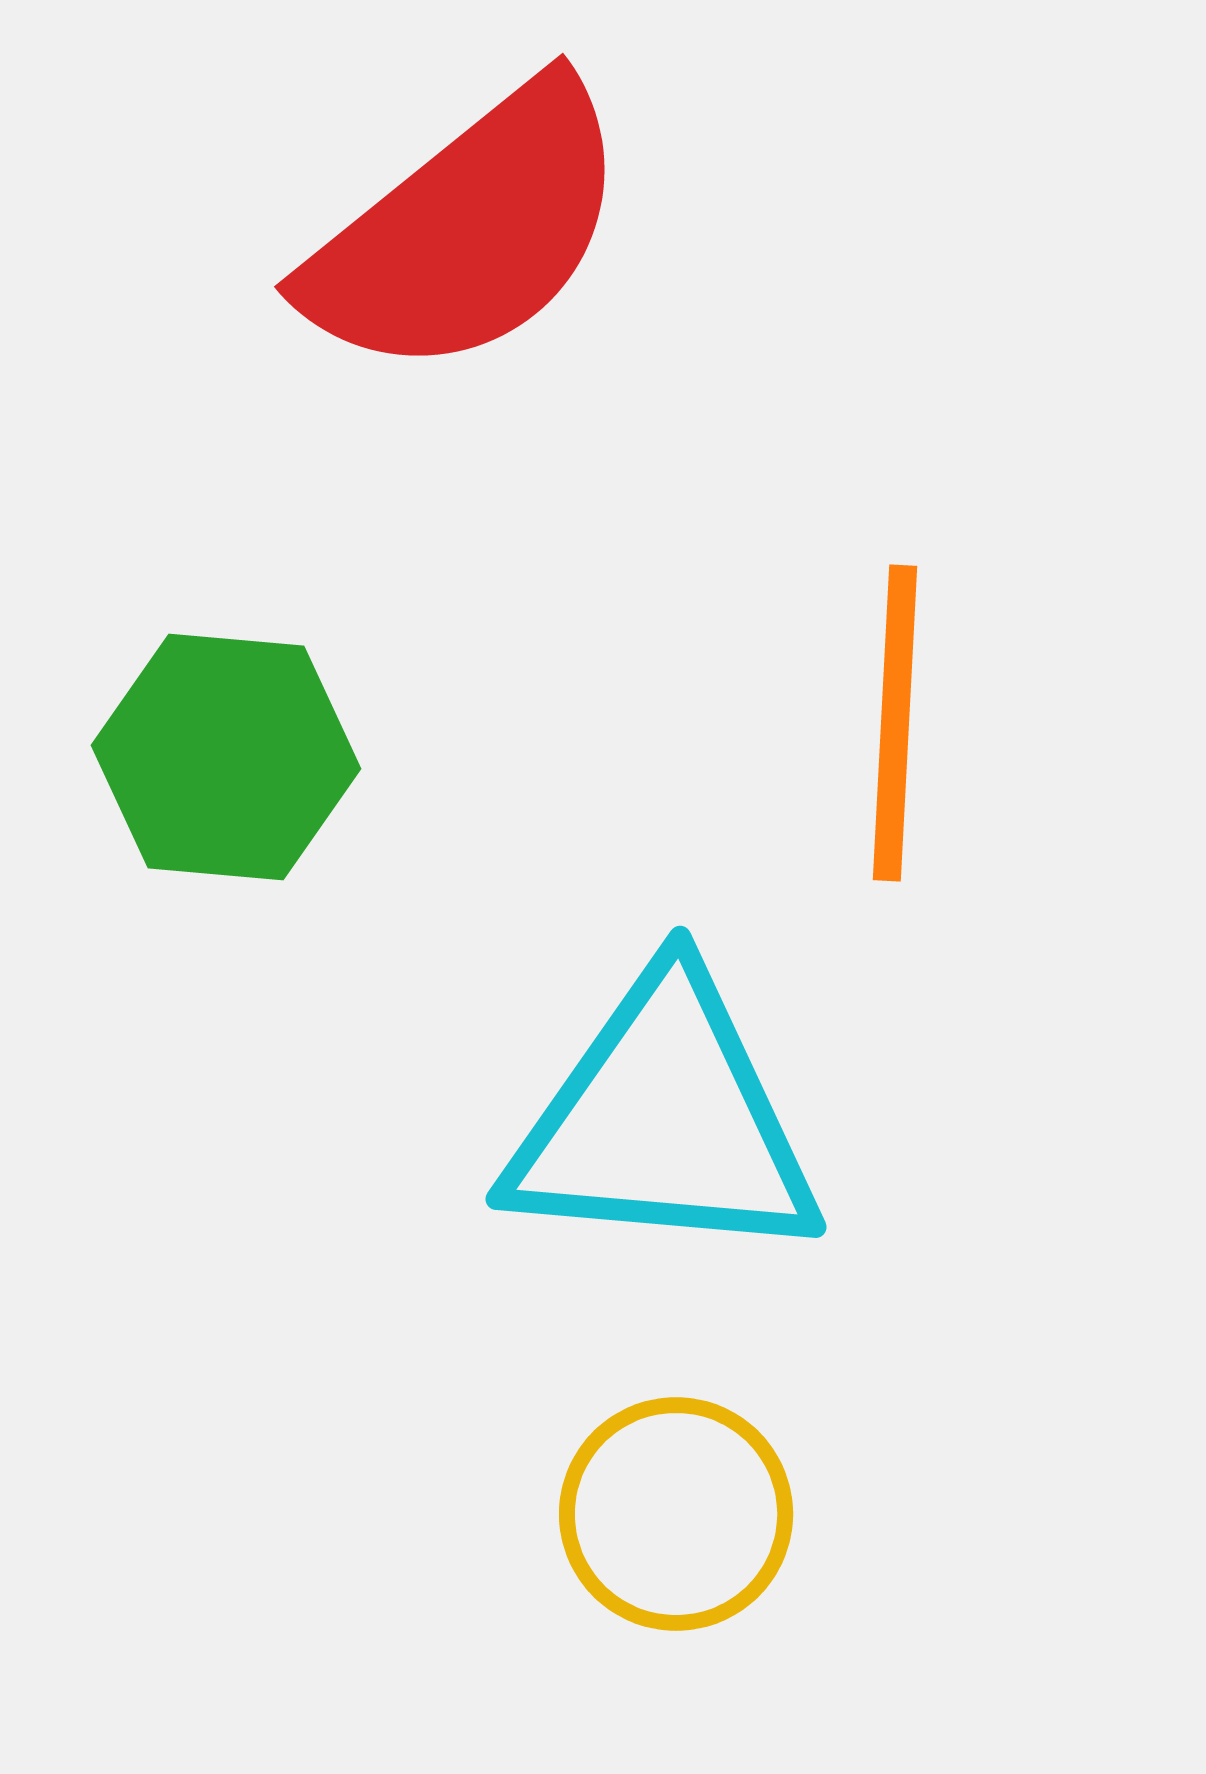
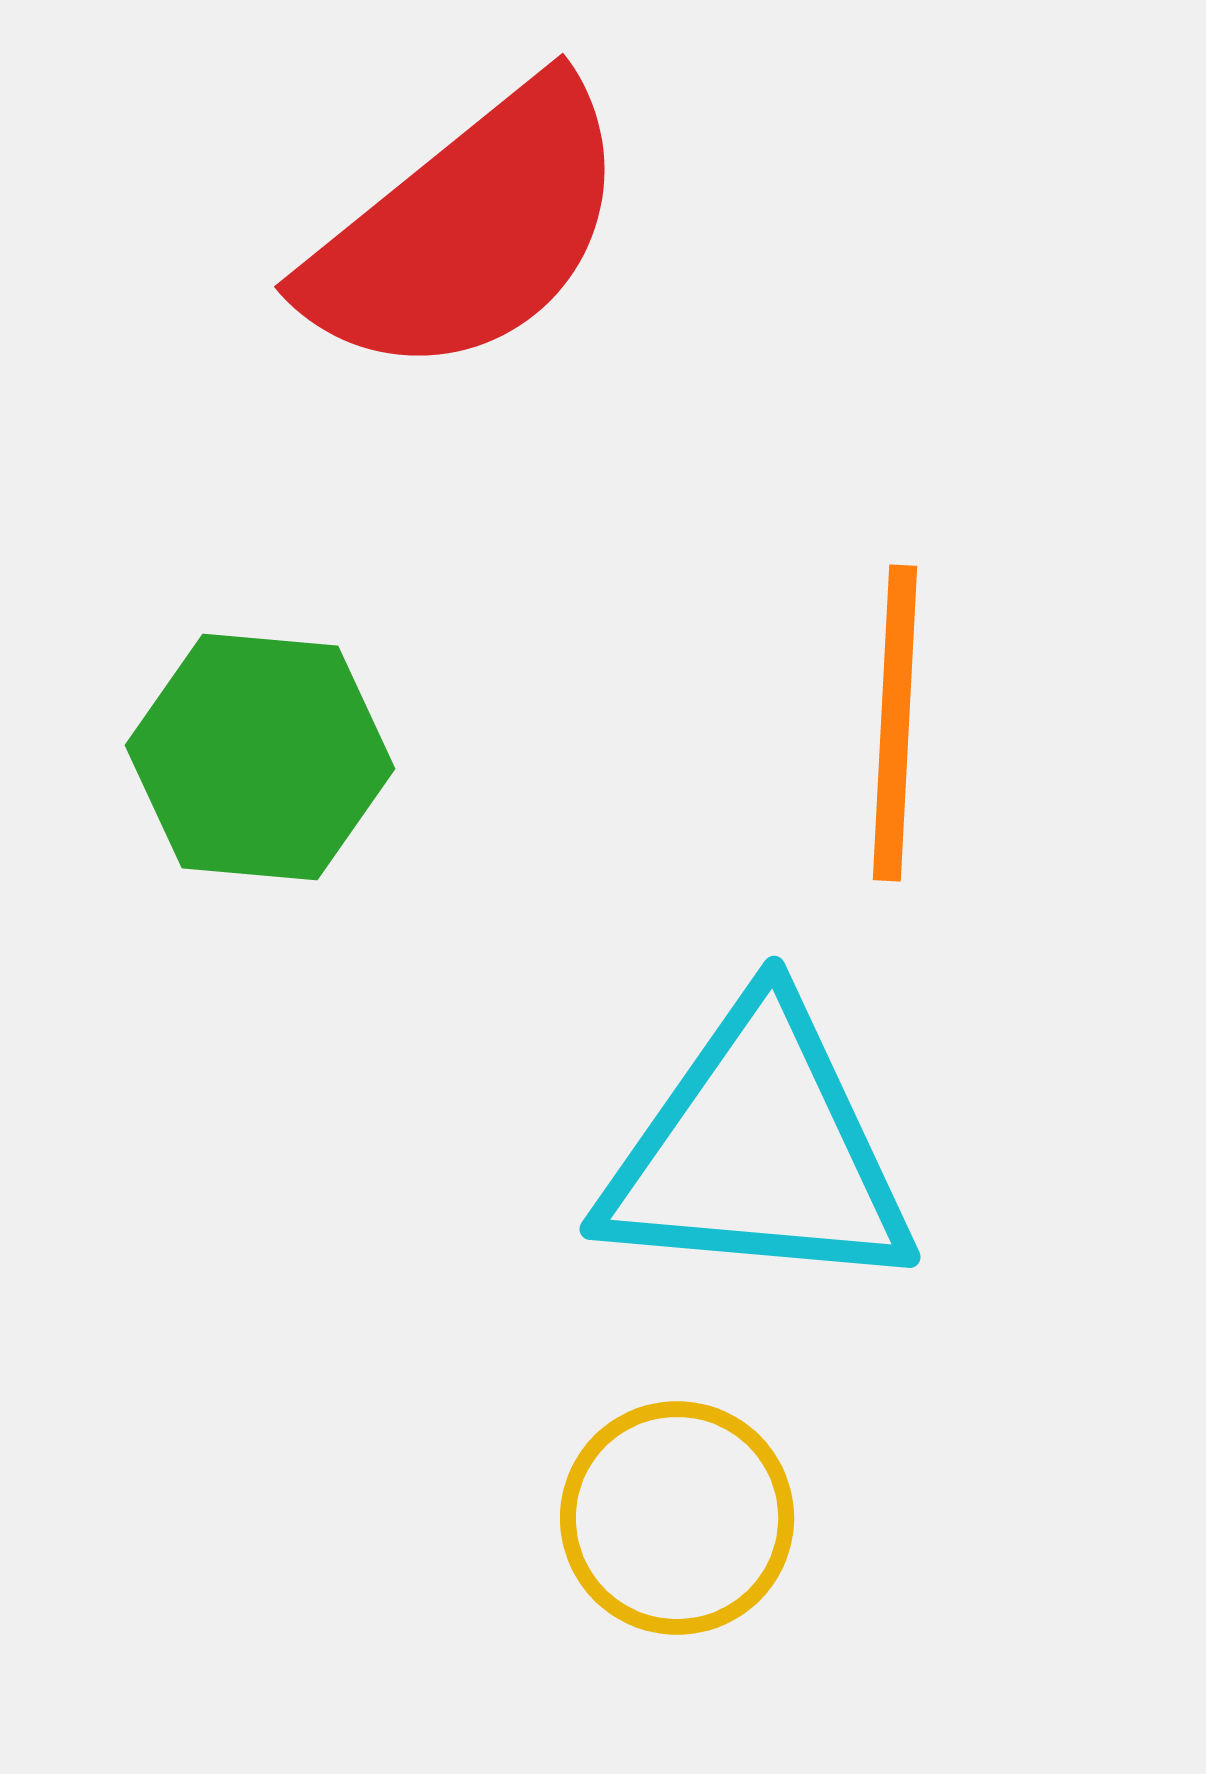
green hexagon: moved 34 px right
cyan triangle: moved 94 px right, 30 px down
yellow circle: moved 1 px right, 4 px down
